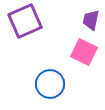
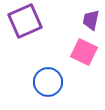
blue circle: moved 2 px left, 2 px up
